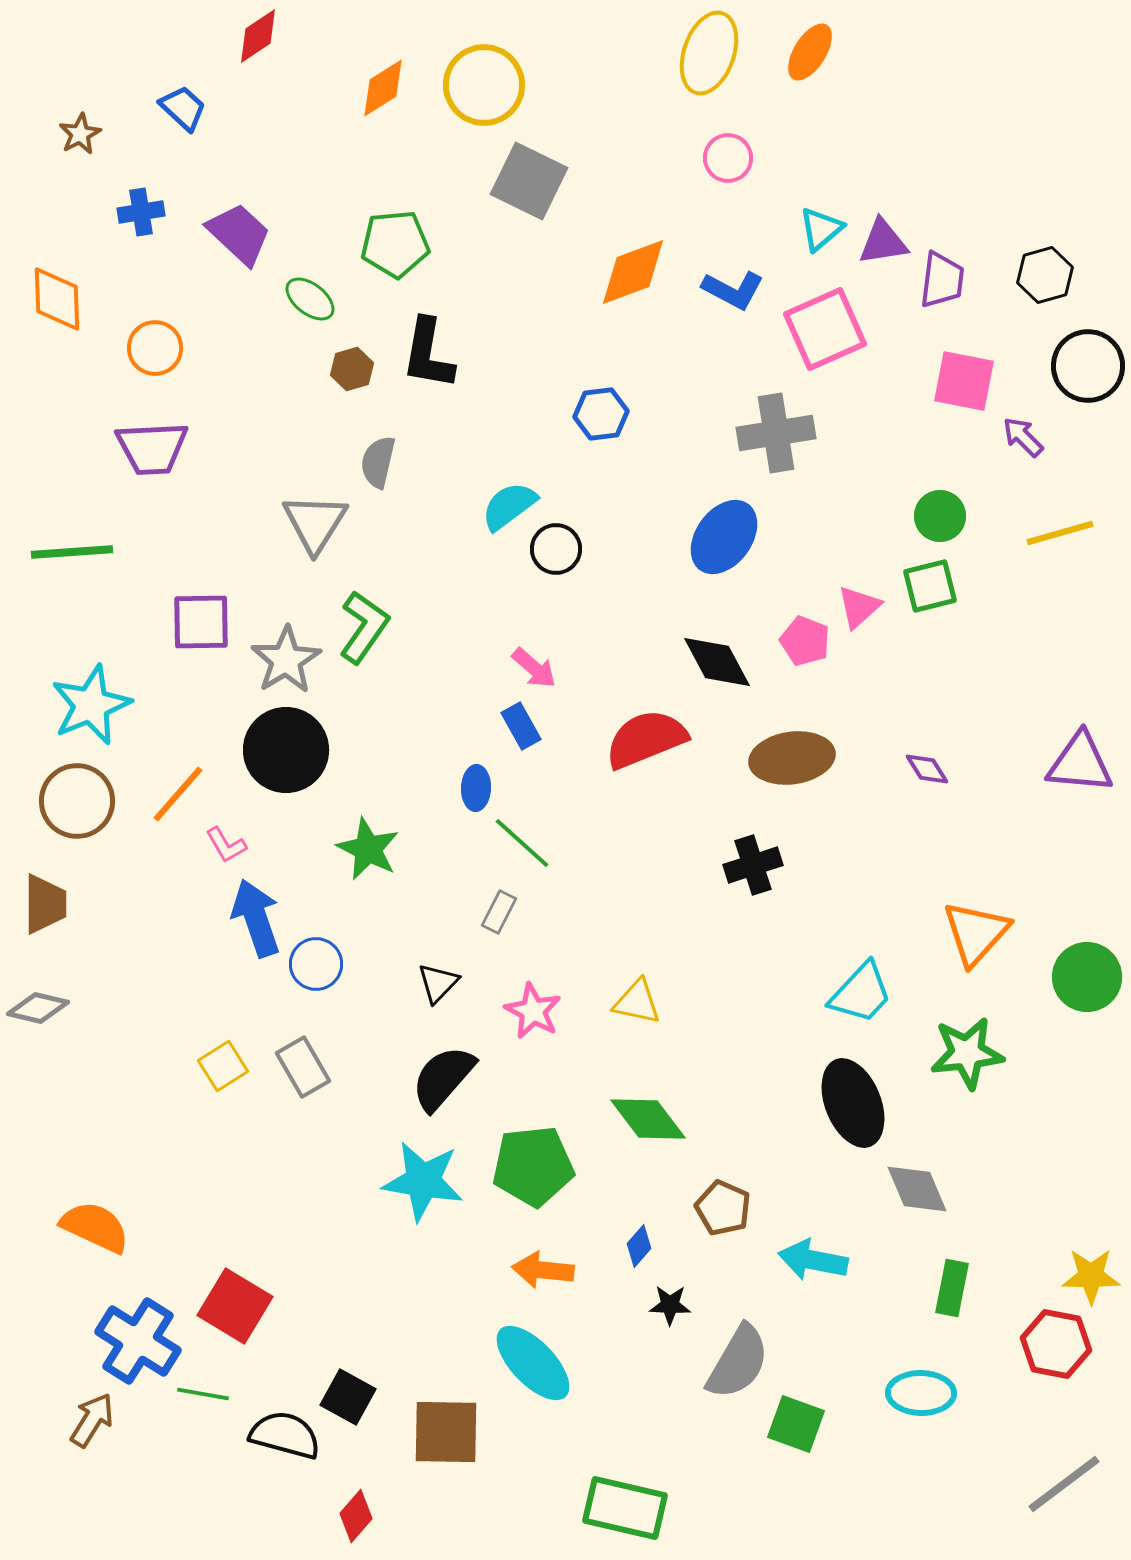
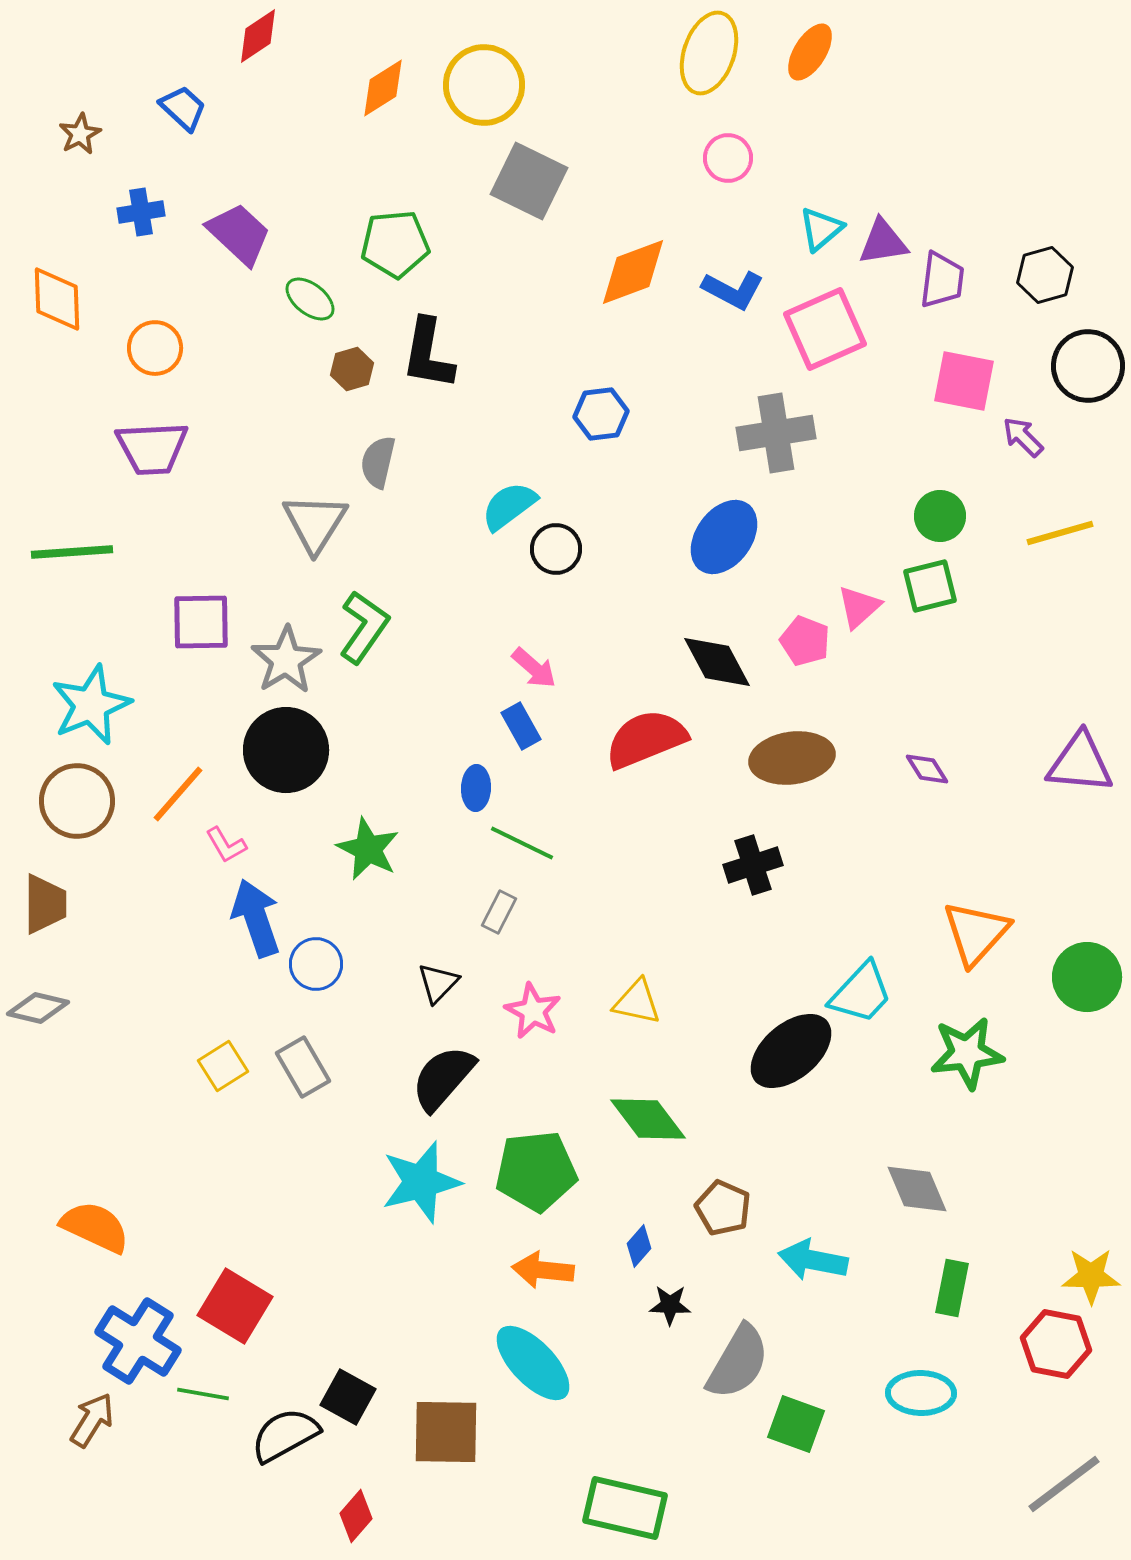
green line at (522, 843): rotated 16 degrees counterclockwise
black ellipse at (853, 1103): moved 62 px left, 52 px up; rotated 72 degrees clockwise
green pentagon at (533, 1166): moved 3 px right, 5 px down
cyan star at (423, 1181): moved 2 px left, 1 px down; rotated 24 degrees counterclockwise
black semicircle at (285, 1435): rotated 44 degrees counterclockwise
